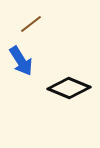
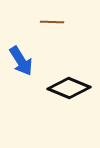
brown line: moved 21 px right, 2 px up; rotated 40 degrees clockwise
